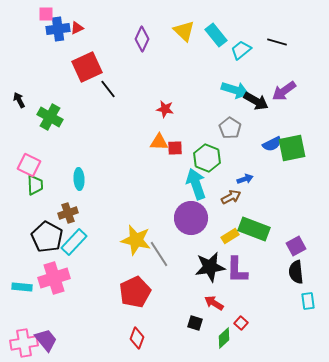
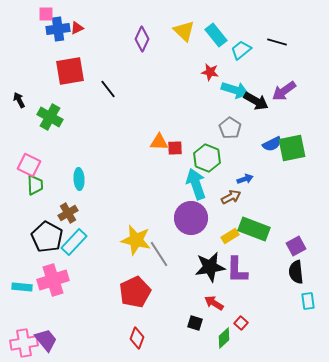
red square at (87, 67): moved 17 px left, 4 px down; rotated 16 degrees clockwise
red star at (165, 109): moved 45 px right, 37 px up
brown cross at (68, 213): rotated 12 degrees counterclockwise
pink cross at (54, 278): moved 1 px left, 2 px down
